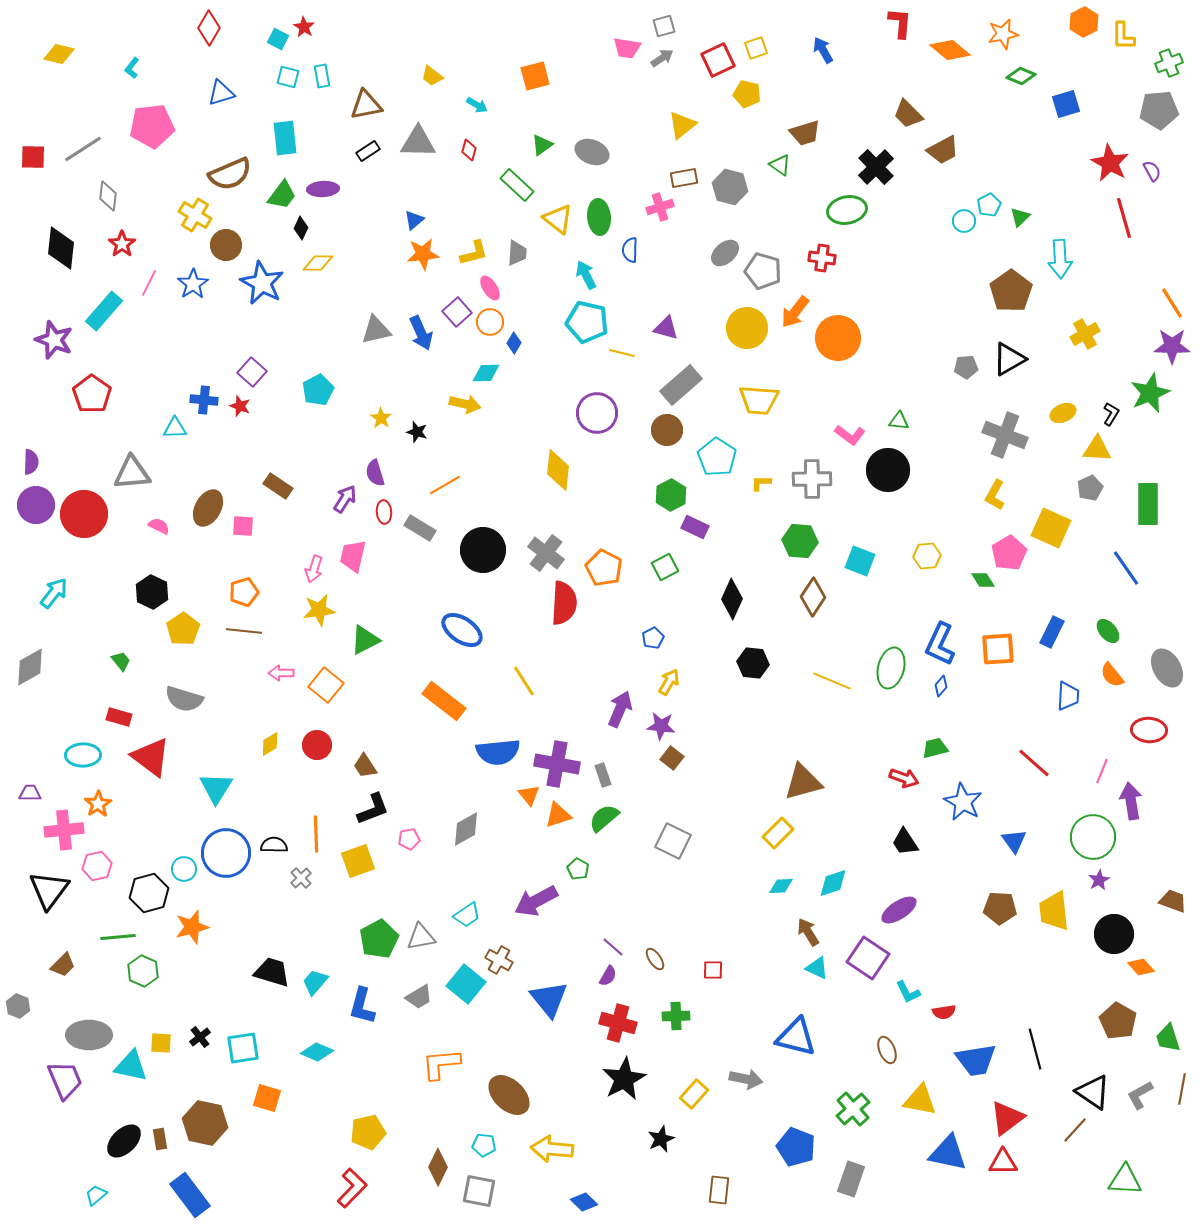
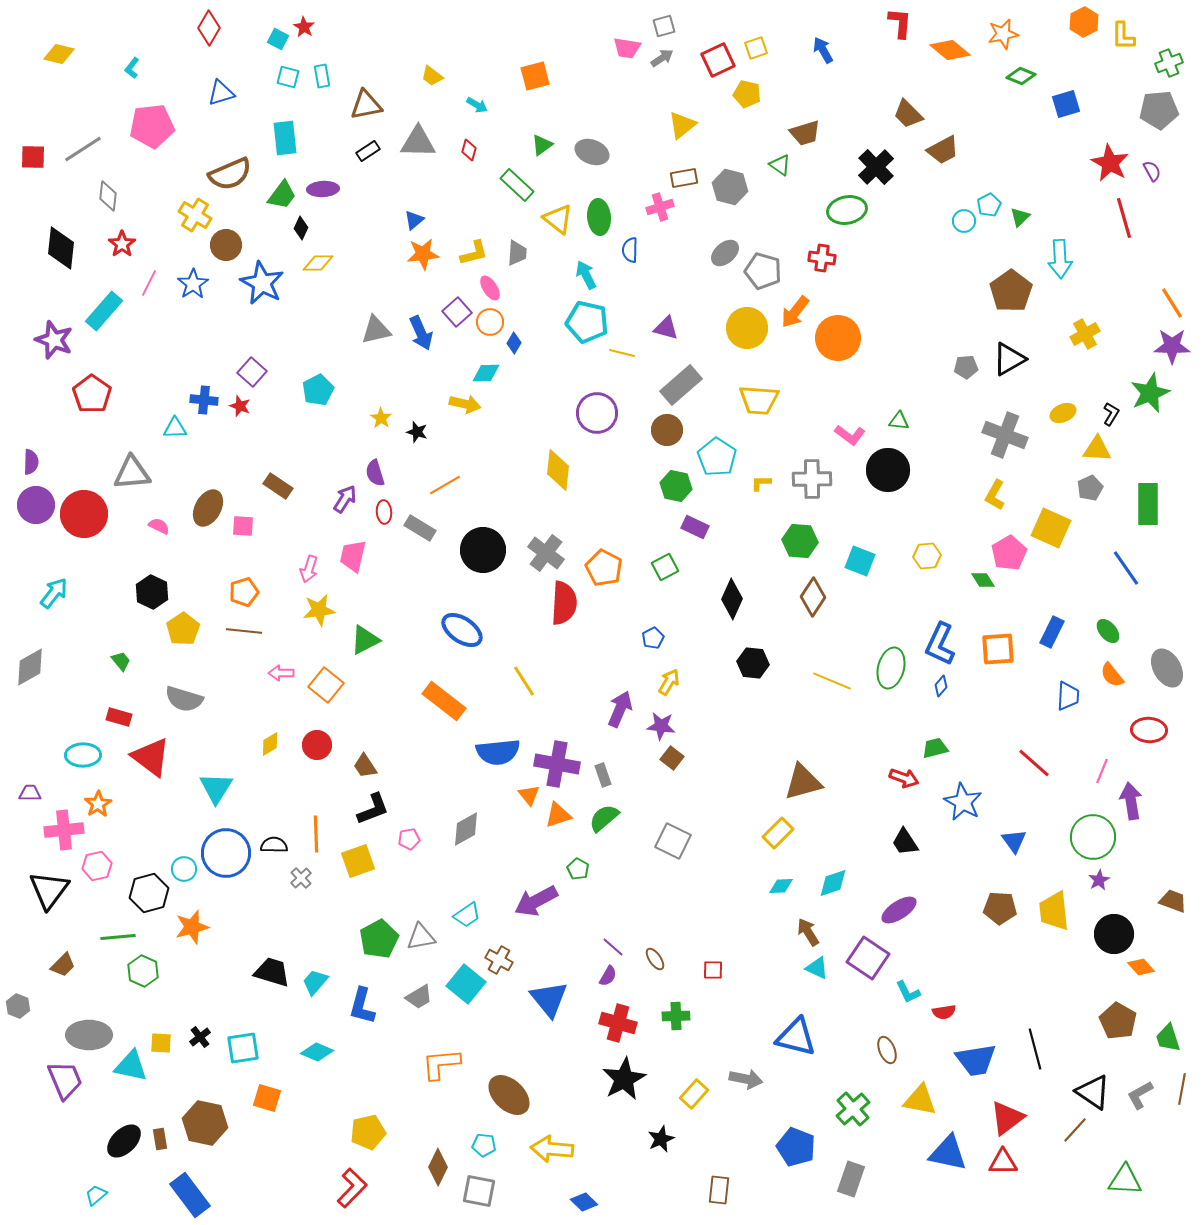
green hexagon at (671, 495): moved 5 px right, 9 px up; rotated 20 degrees counterclockwise
pink arrow at (314, 569): moved 5 px left
